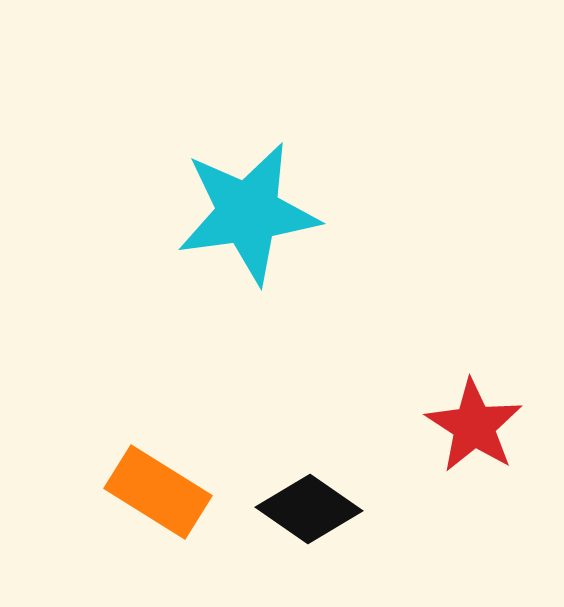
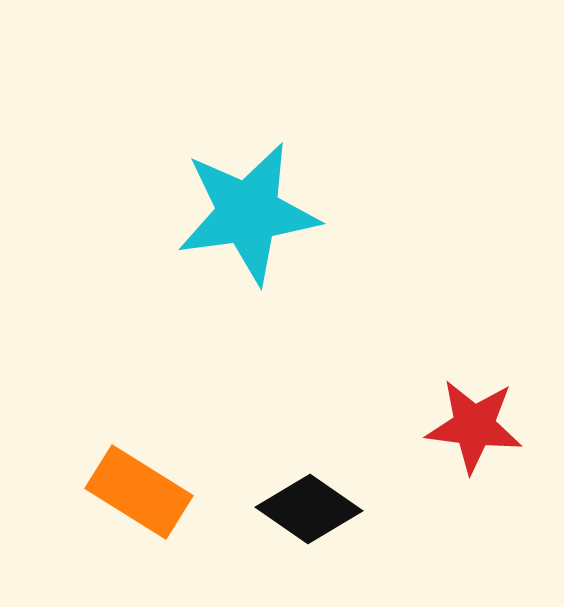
red star: rotated 26 degrees counterclockwise
orange rectangle: moved 19 px left
